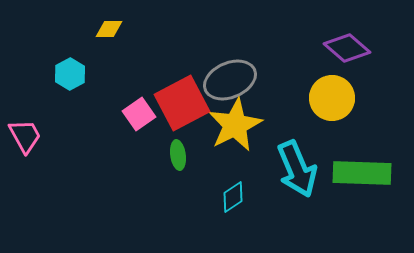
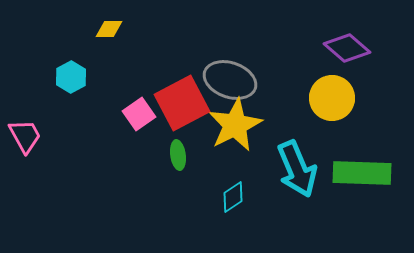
cyan hexagon: moved 1 px right, 3 px down
gray ellipse: rotated 42 degrees clockwise
